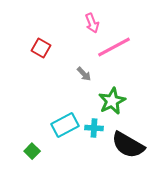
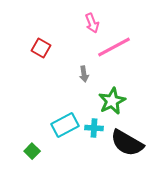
gray arrow: rotated 35 degrees clockwise
black semicircle: moved 1 px left, 2 px up
